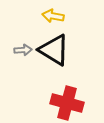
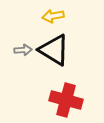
yellow arrow: rotated 20 degrees counterclockwise
red cross: moved 1 px left, 3 px up
